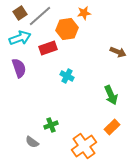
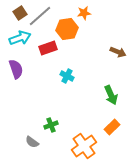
purple semicircle: moved 3 px left, 1 px down
